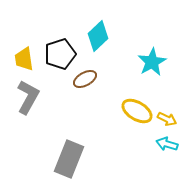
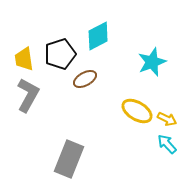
cyan diamond: rotated 16 degrees clockwise
cyan star: rotated 8 degrees clockwise
gray L-shape: moved 2 px up
cyan arrow: rotated 30 degrees clockwise
